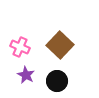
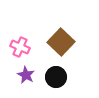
brown square: moved 1 px right, 3 px up
black circle: moved 1 px left, 4 px up
